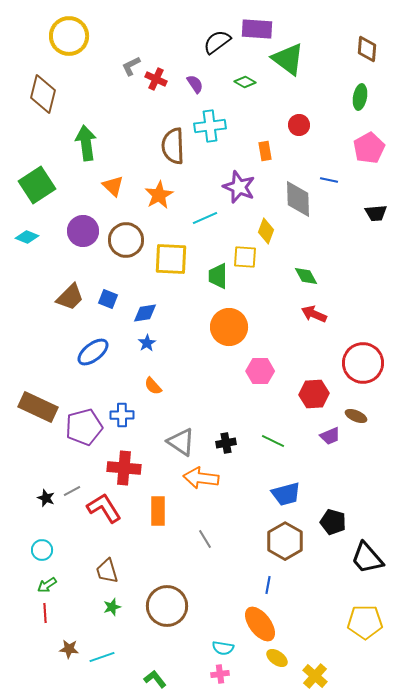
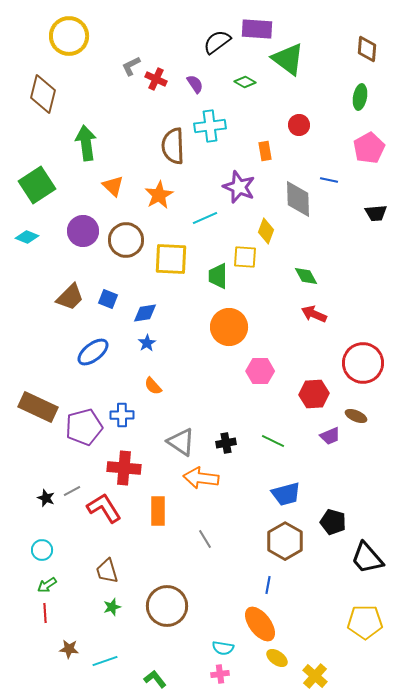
cyan line at (102, 657): moved 3 px right, 4 px down
